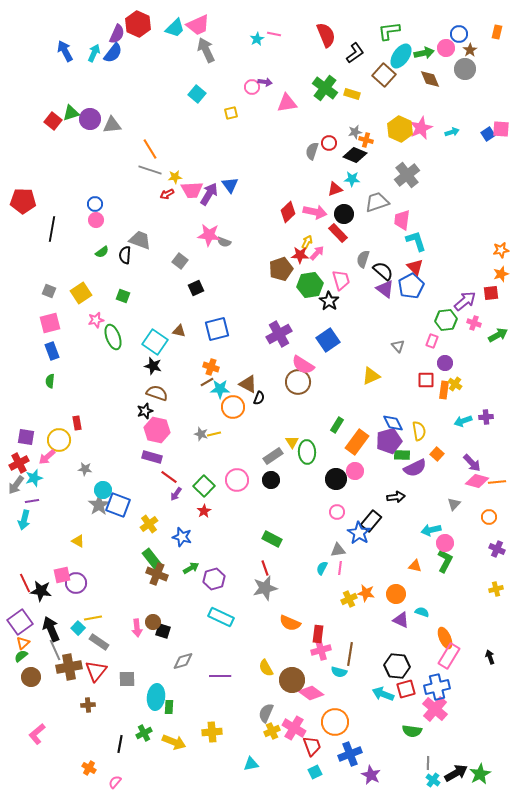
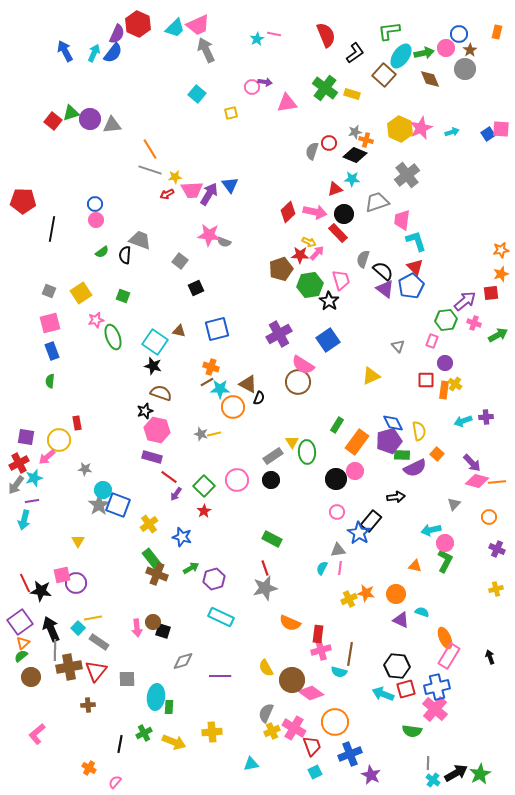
yellow arrow at (307, 242): moved 2 px right; rotated 88 degrees clockwise
brown semicircle at (157, 393): moved 4 px right
yellow triangle at (78, 541): rotated 32 degrees clockwise
gray line at (55, 650): rotated 25 degrees clockwise
